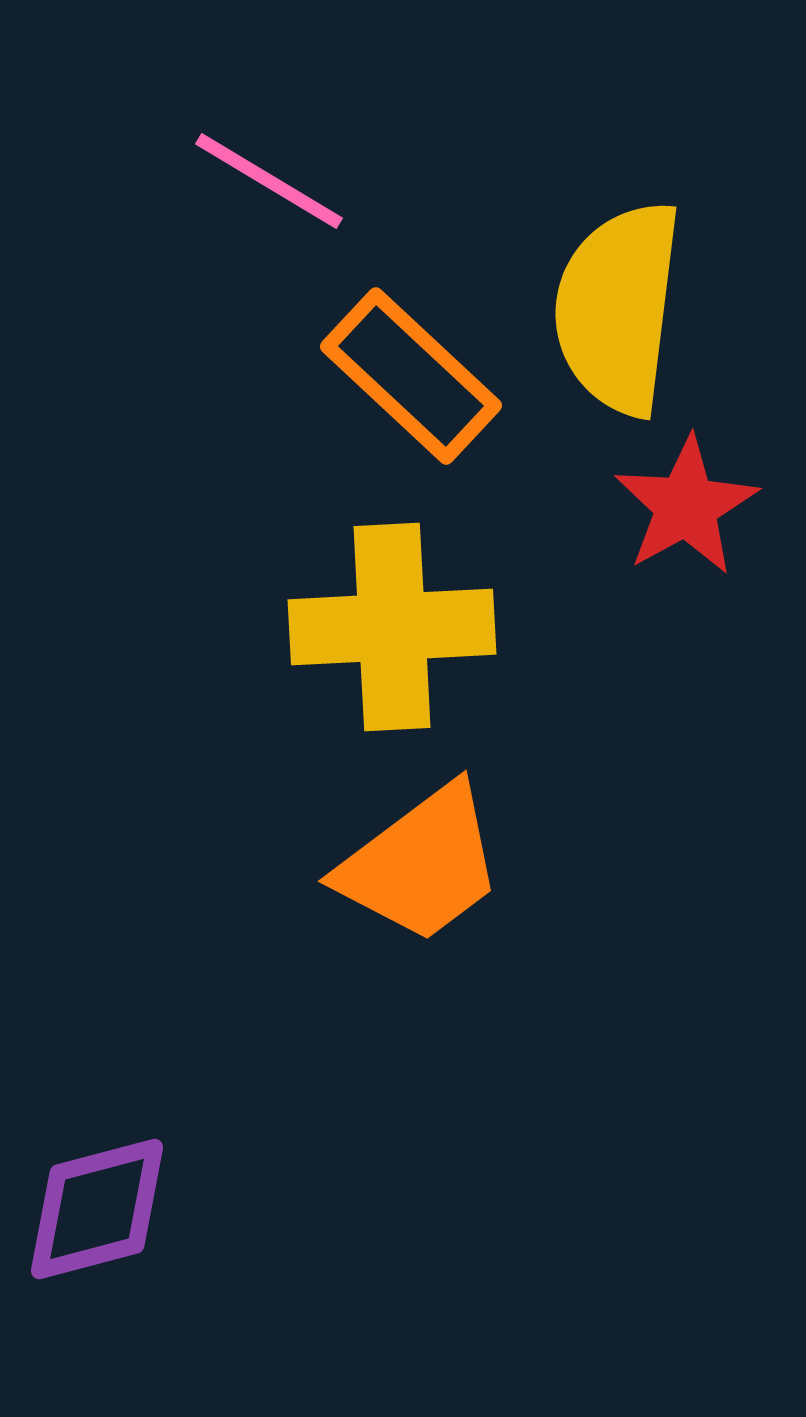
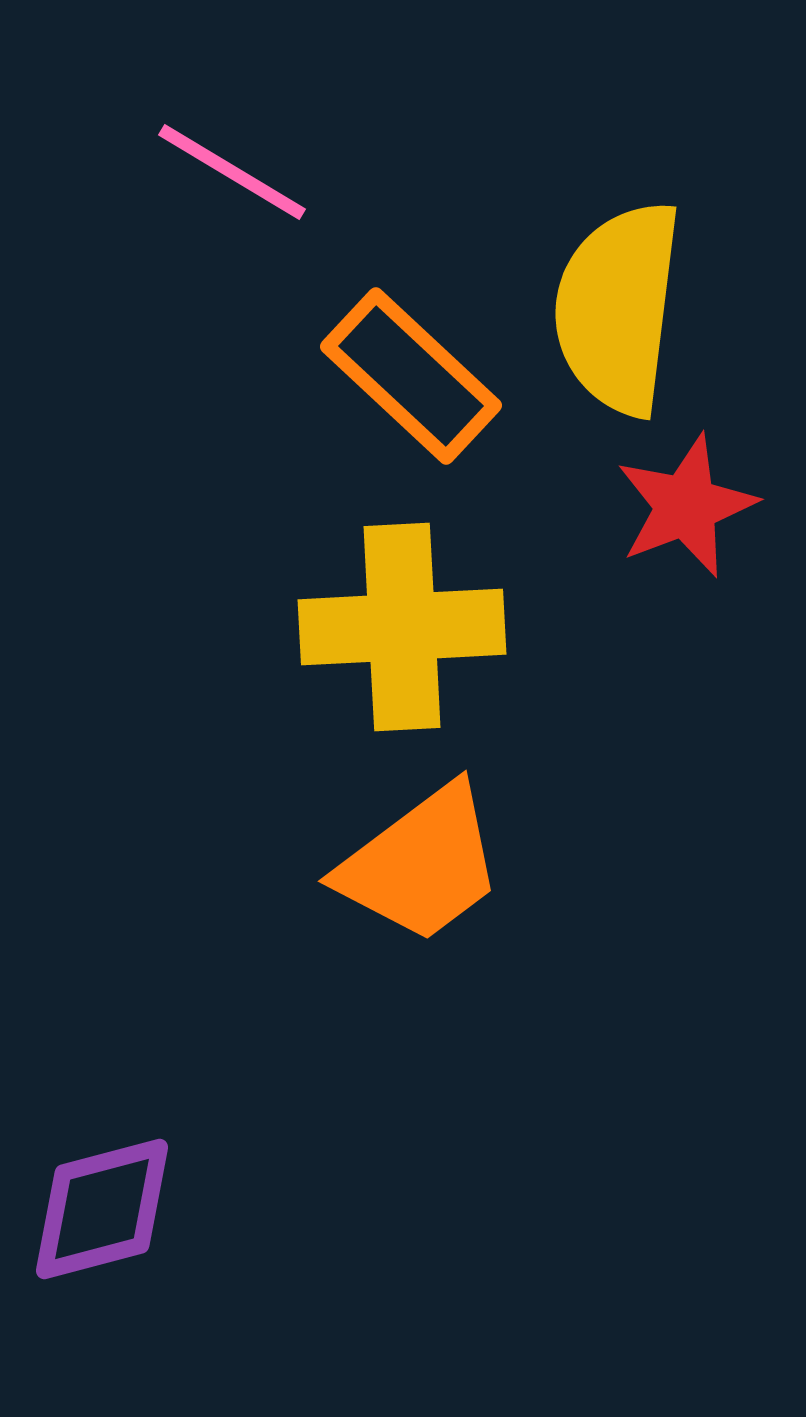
pink line: moved 37 px left, 9 px up
red star: rotated 8 degrees clockwise
yellow cross: moved 10 px right
purple diamond: moved 5 px right
